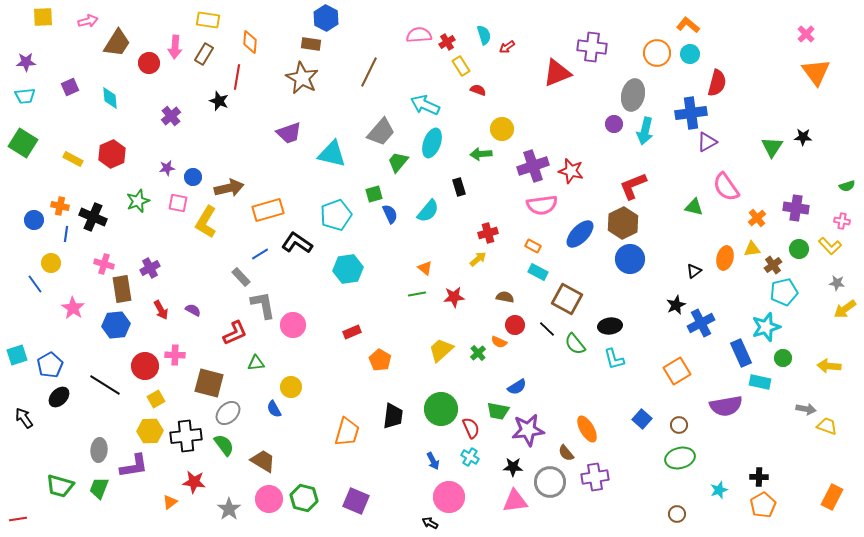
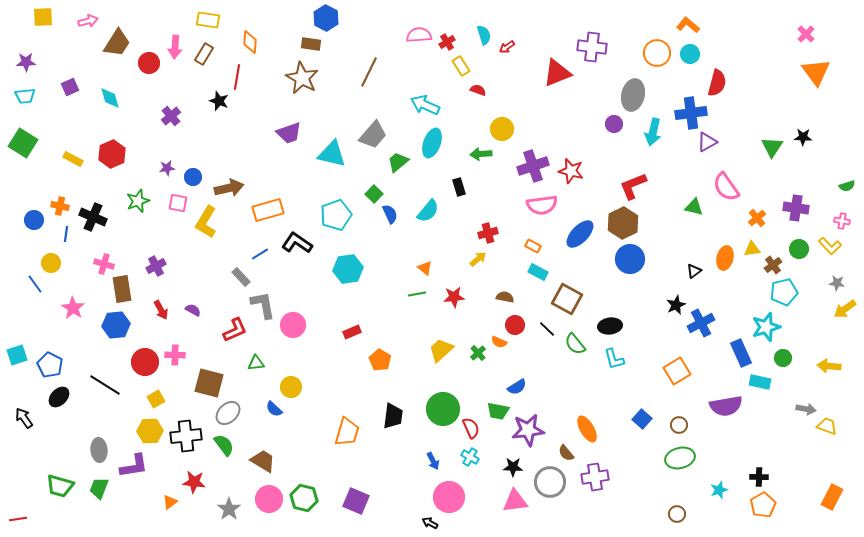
cyan diamond at (110, 98): rotated 10 degrees counterclockwise
cyan arrow at (645, 131): moved 8 px right, 1 px down
gray trapezoid at (381, 132): moved 8 px left, 3 px down
green trapezoid at (398, 162): rotated 10 degrees clockwise
green square at (374, 194): rotated 30 degrees counterclockwise
purple cross at (150, 268): moved 6 px right, 2 px up
red L-shape at (235, 333): moved 3 px up
blue pentagon at (50, 365): rotated 15 degrees counterclockwise
red circle at (145, 366): moved 4 px up
blue semicircle at (274, 409): rotated 18 degrees counterclockwise
green circle at (441, 409): moved 2 px right
gray ellipse at (99, 450): rotated 10 degrees counterclockwise
